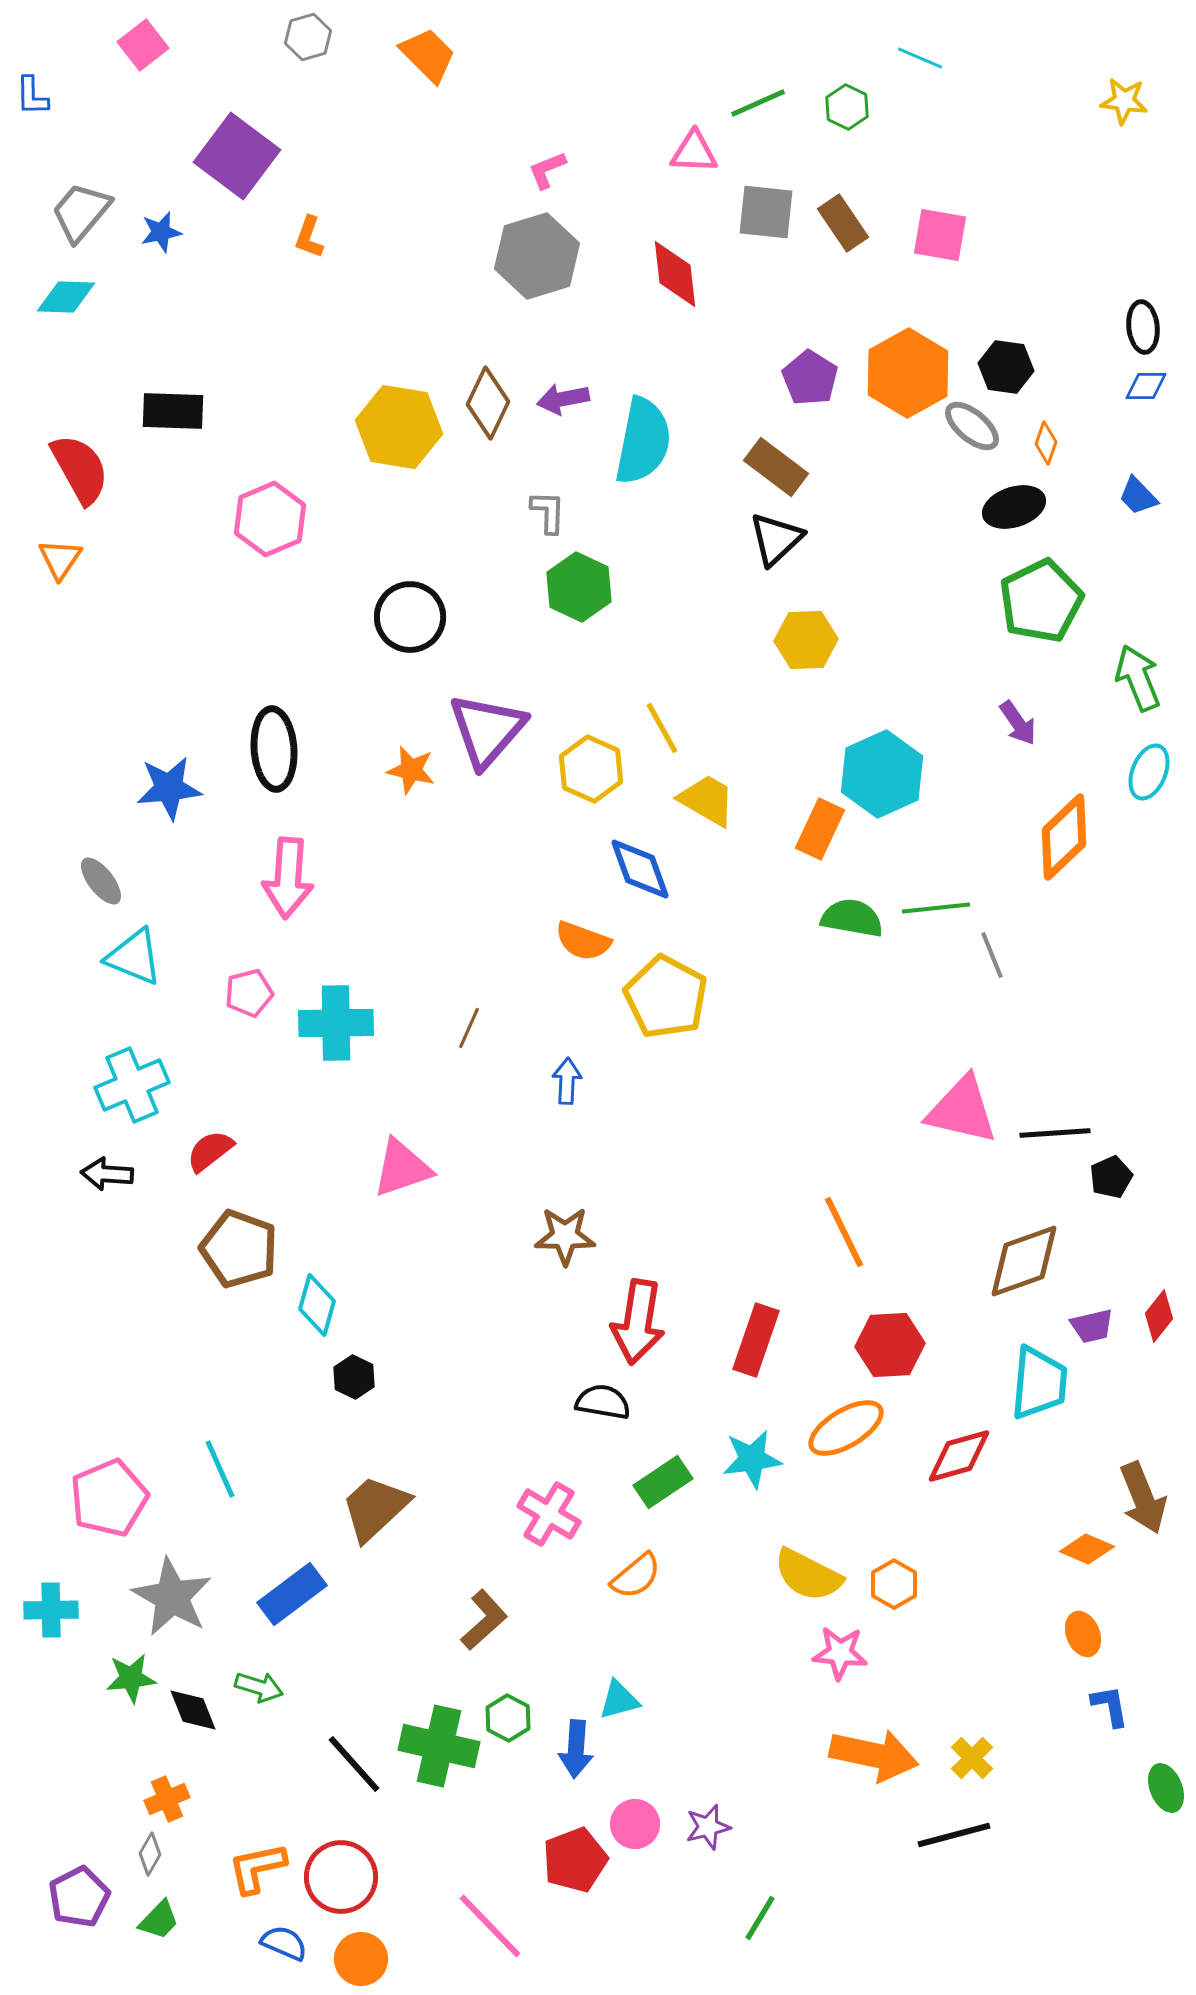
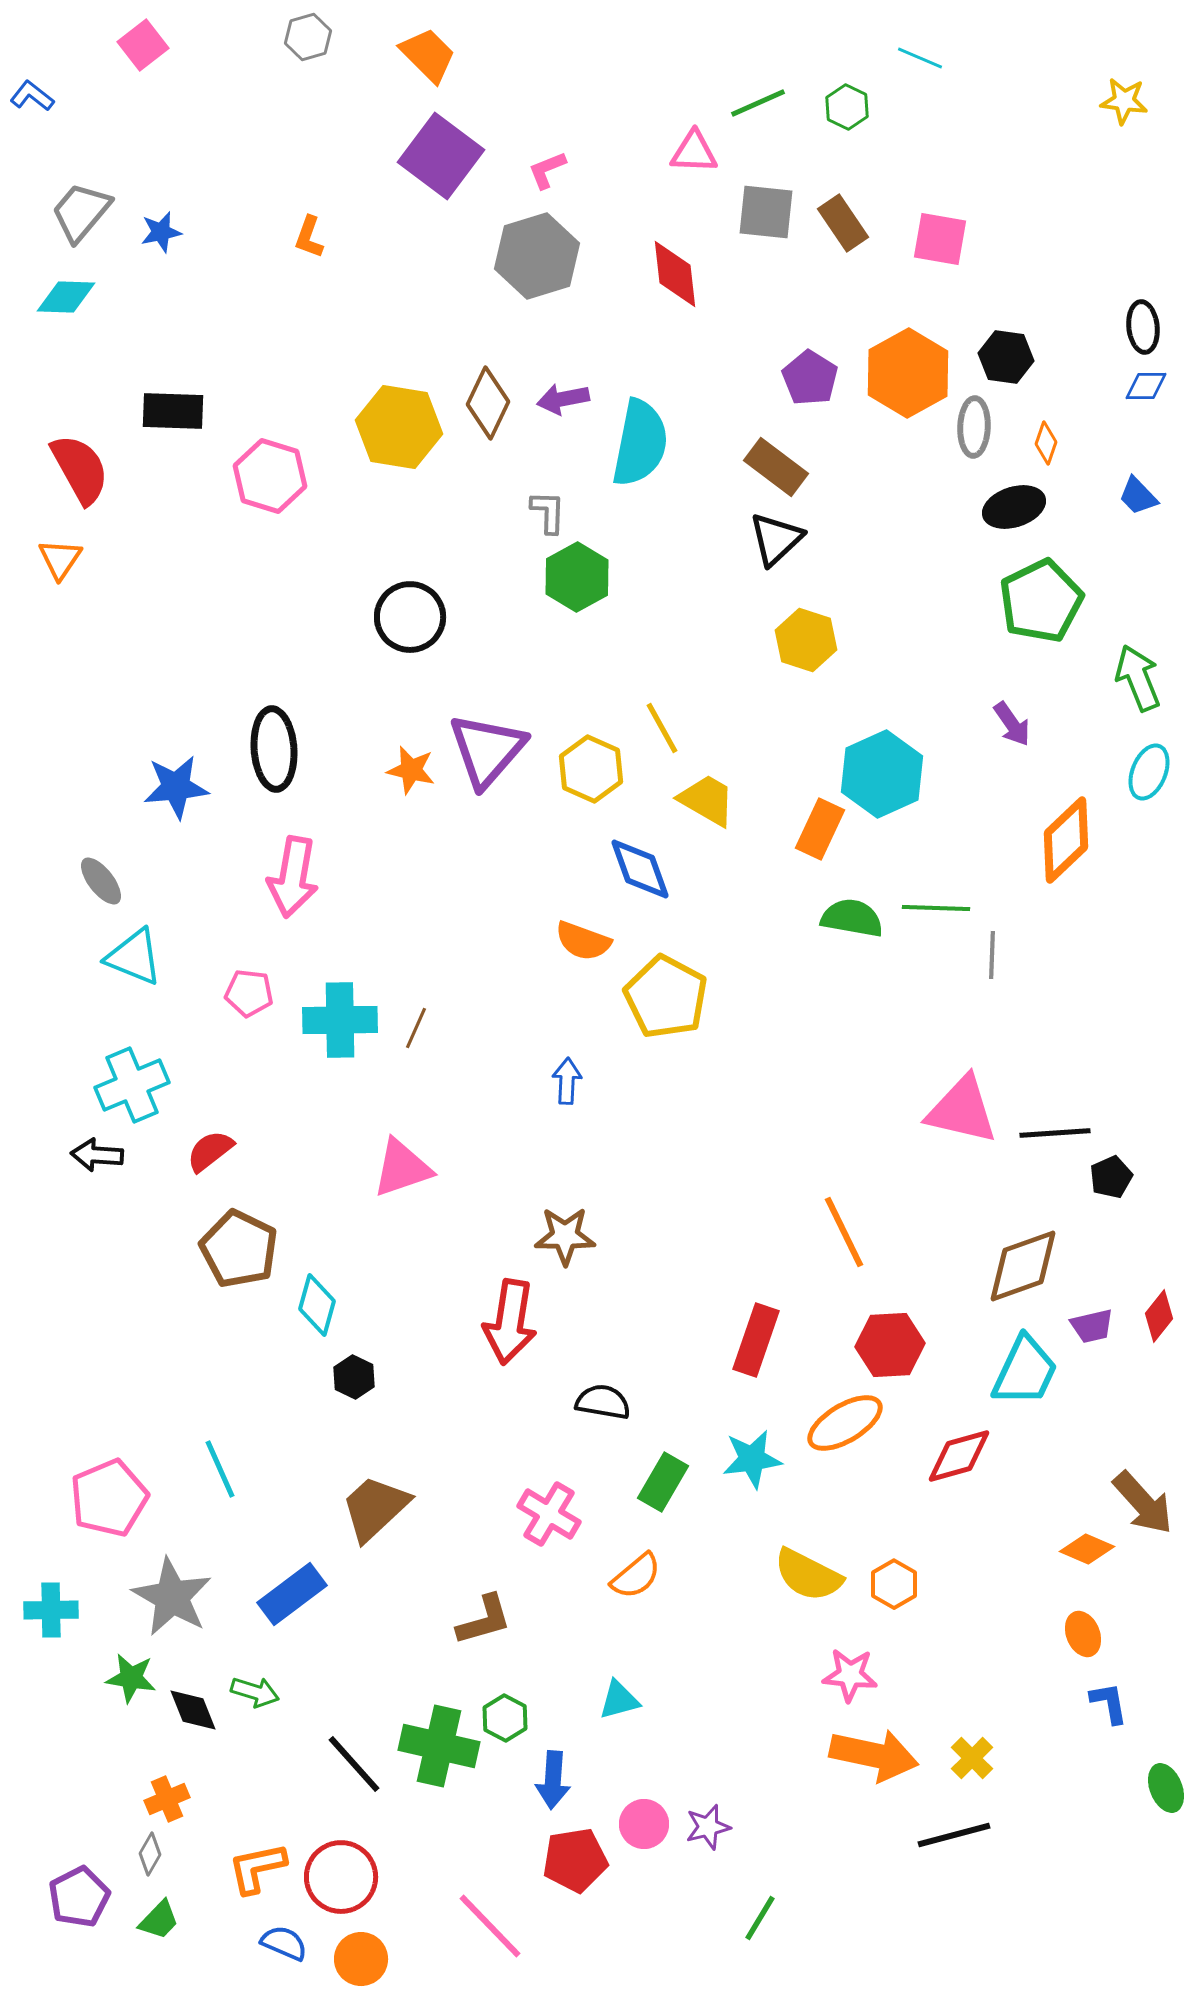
blue L-shape at (32, 96): rotated 129 degrees clockwise
purple square at (237, 156): moved 204 px right
pink square at (940, 235): moved 4 px down
black hexagon at (1006, 367): moved 10 px up
gray ellipse at (972, 426): moved 2 px right, 1 px down; rotated 52 degrees clockwise
cyan semicircle at (643, 441): moved 3 px left, 2 px down
pink hexagon at (270, 519): moved 43 px up; rotated 20 degrees counterclockwise
green hexagon at (579, 587): moved 2 px left, 10 px up; rotated 6 degrees clockwise
yellow hexagon at (806, 640): rotated 20 degrees clockwise
purple arrow at (1018, 723): moved 6 px left, 1 px down
purple triangle at (487, 730): moved 20 px down
blue star at (169, 788): moved 7 px right, 1 px up
orange diamond at (1064, 837): moved 2 px right, 3 px down
pink arrow at (288, 878): moved 5 px right, 1 px up; rotated 6 degrees clockwise
green line at (936, 908): rotated 8 degrees clockwise
gray line at (992, 955): rotated 24 degrees clockwise
pink pentagon at (249, 993): rotated 21 degrees clockwise
cyan cross at (336, 1023): moved 4 px right, 3 px up
brown line at (469, 1028): moved 53 px left
black arrow at (107, 1174): moved 10 px left, 19 px up
brown pentagon at (239, 1249): rotated 6 degrees clockwise
brown diamond at (1024, 1261): moved 1 px left, 5 px down
red arrow at (638, 1322): moved 128 px left
cyan trapezoid at (1039, 1383): moved 14 px left, 12 px up; rotated 20 degrees clockwise
orange ellipse at (846, 1428): moved 1 px left, 5 px up
green rectangle at (663, 1482): rotated 26 degrees counterclockwise
brown arrow at (1143, 1498): moved 5 px down; rotated 20 degrees counterclockwise
brown L-shape at (484, 1620): rotated 26 degrees clockwise
pink star at (840, 1653): moved 10 px right, 22 px down
green star at (131, 1678): rotated 15 degrees clockwise
green arrow at (259, 1687): moved 4 px left, 5 px down
blue L-shape at (1110, 1706): moved 1 px left, 3 px up
green hexagon at (508, 1718): moved 3 px left
blue arrow at (576, 1749): moved 23 px left, 31 px down
pink circle at (635, 1824): moved 9 px right
red pentagon at (575, 1860): rotated 12 degrees clockwise
